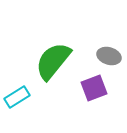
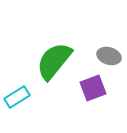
green semicircle: moved 1 px right
purple square: moved 1 px left
